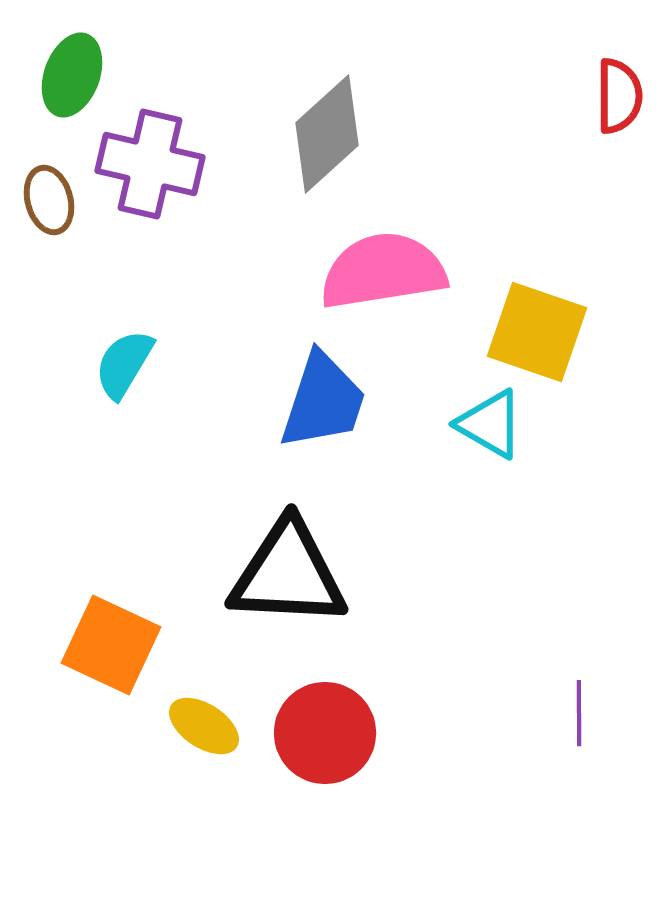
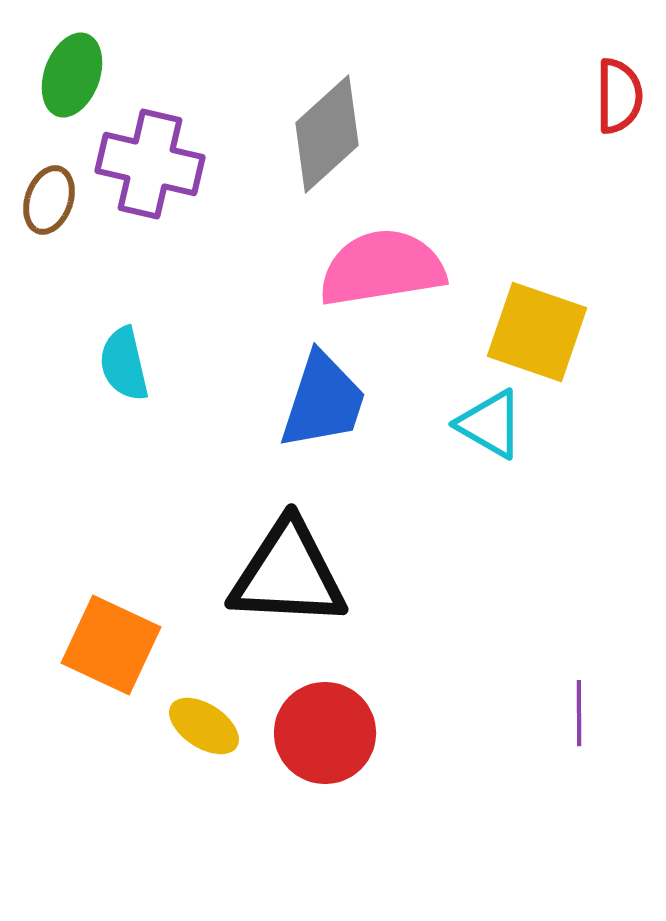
brown ellipse: rotated 34 degrees clockwise
pink semicircle: moved 1 px left, 3 px up
cyan semicircle: rotated 44 degrees counterclockwise
